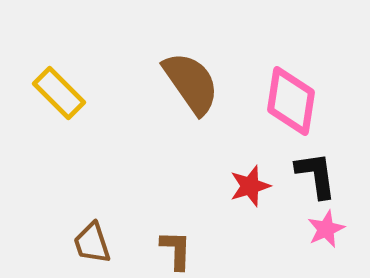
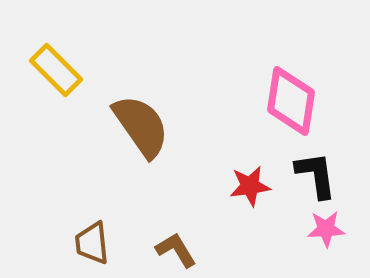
brown semicircle: moved 50 px left, 43 px down
yellow rectangle: moved 3 px left, 23 px up
red star: rotated 9 degrees clockwise
pink star: rotated 21 degrees clockwise
brown trapezoid: rotated 12 degrees clockwise
brown L-shape: rotated 33 degrees counterclockwise
